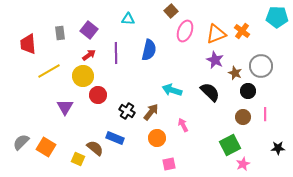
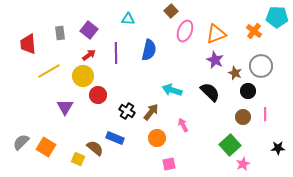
orange cross: moved 12 px right
green square: rotated 15 degrees counterclockwise
